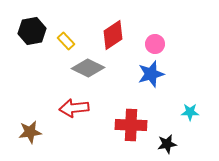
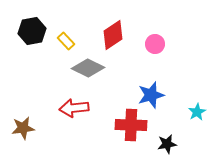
blue star: moved 21 px down
cyan star: moved 7 px right; rotated 30 degrees counterclockwise
brown star: moved 7 px left, 4 px up
